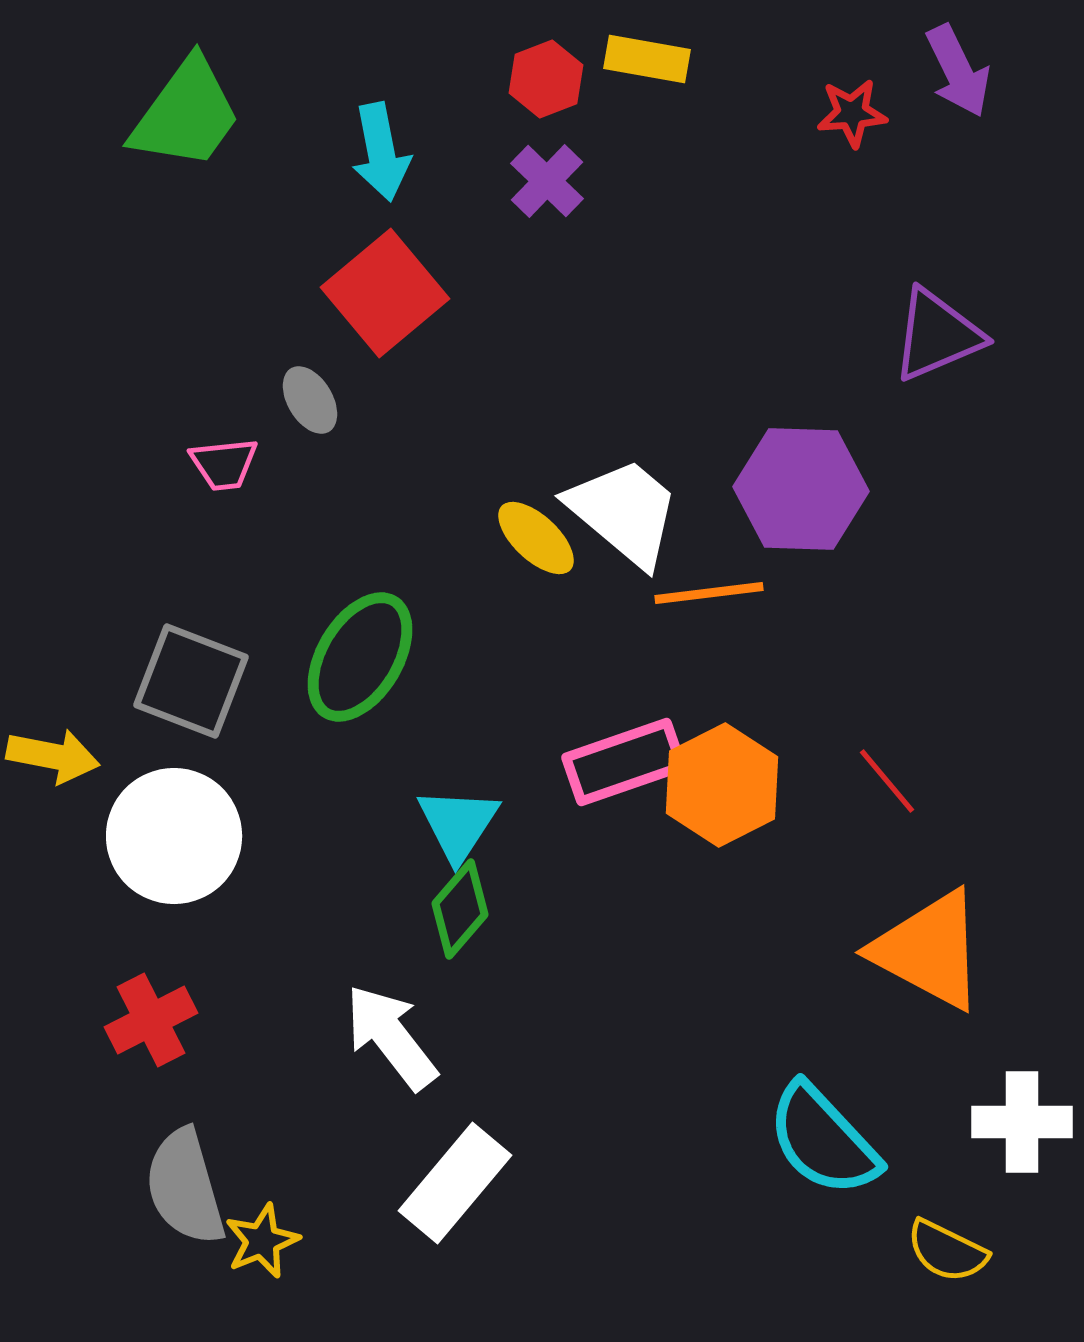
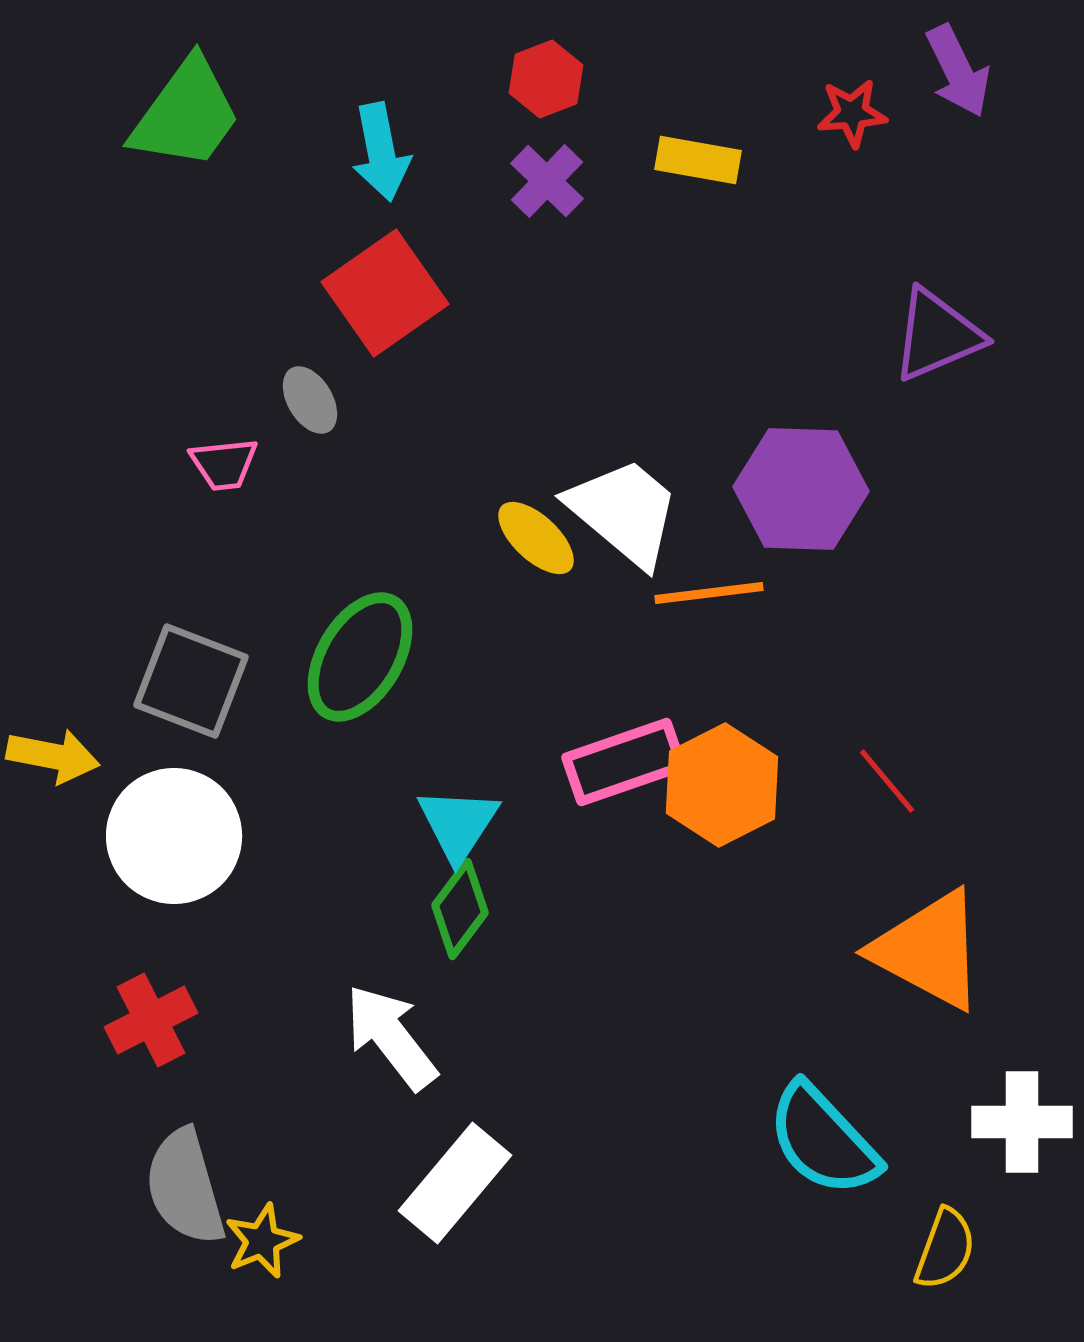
yellow rectangle: moved 51 px right, 101 px down
red square: rotated 5 degrees clockwise
green diamond: rotated 4 degrees counterclockwise
yellow semicircle: moved 2 px left, 2 px up; rotated 96 degrees counterclockwise
